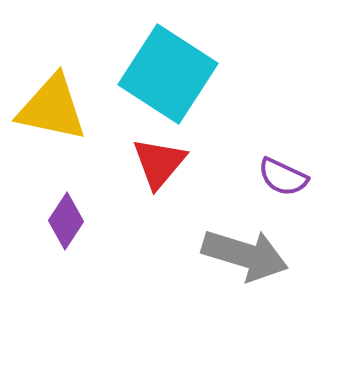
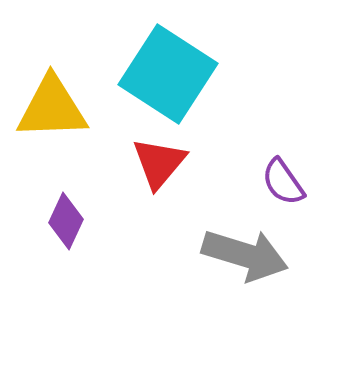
yellow triangle: rotated 14 degrees counterclockwise
purple semicircle: moved 5 px down; rotated 30 degrees clockwise
purple diamond: rotated 8 degrees counterclockwise
